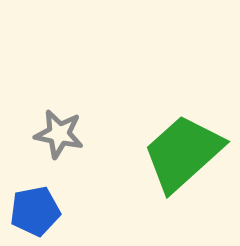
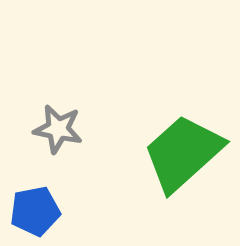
gray star: moved 1 px left, 5 px up
